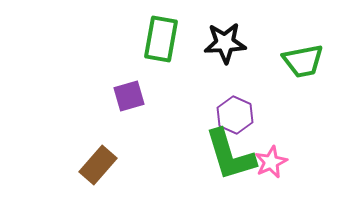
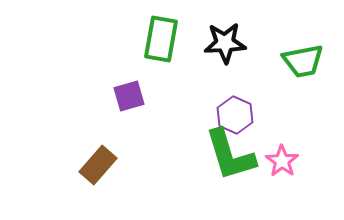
pink star: moved 11 px right, 1 px up; rotated 12 degrees counterclockwise
